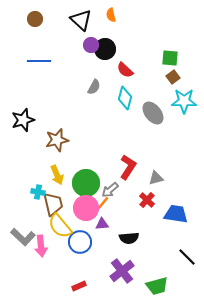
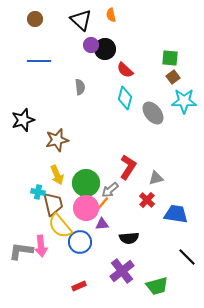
gray semicircle: moved 14 px left; rotated 35 degrees counterclockwise
gray L-shape: moved 2 px left, 14 px down; rotated 145 degrees clockwise
